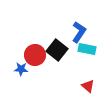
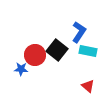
cyan rectangle: moved 1 px right, 2 px down
